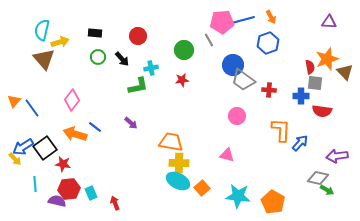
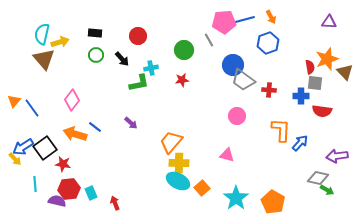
pink pentagon at (222, 22): moved 2 px right
cyan semicircle at (42, 30): moved 4 px down
green circle at (98, 57): moved 2 px left, 2 px up
green L-shape at (138, 86): moved 1 px right, 3 px up
orange trapezoid at (171, 142): rotated 60 degrees counterclockwise
cyan star at (238, 196): moved 2 px left, 2 px down; rotated 30 degrees clockwise
